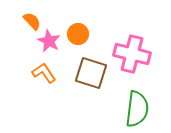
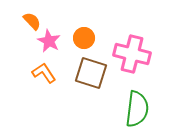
orange circle: moved 6 px right, 4 px down
